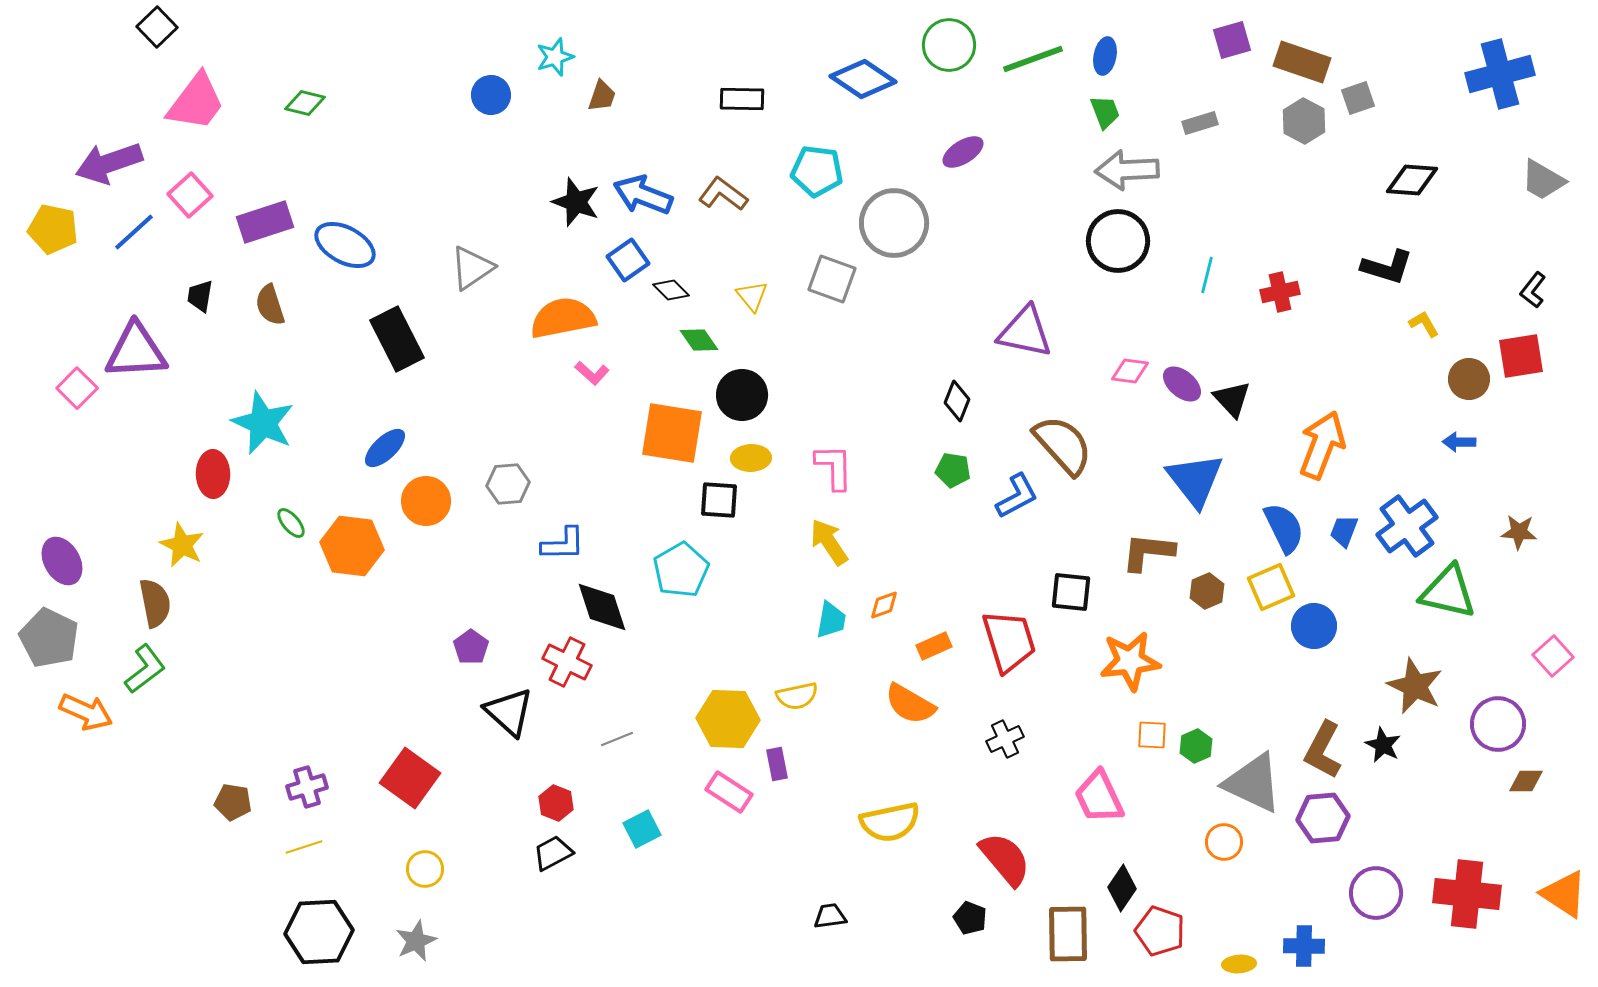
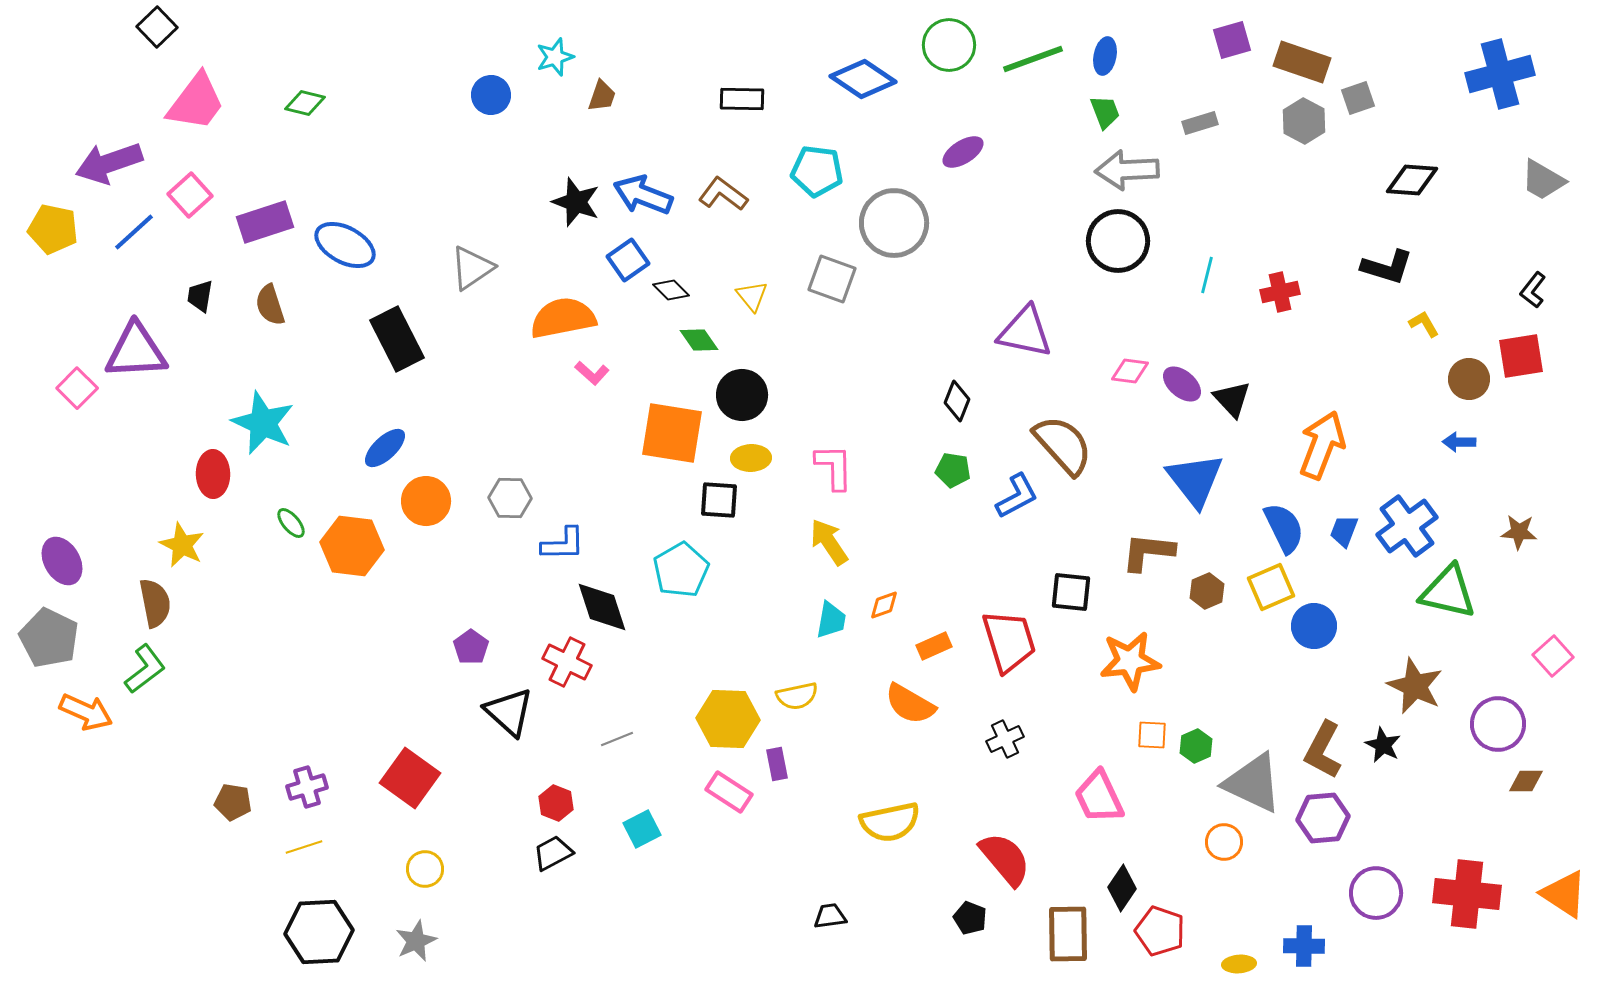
gray hexagon at (508, 484): moved 2 px right, 14 px down; rotated 6 degrees clockwise
